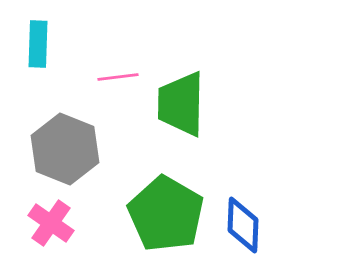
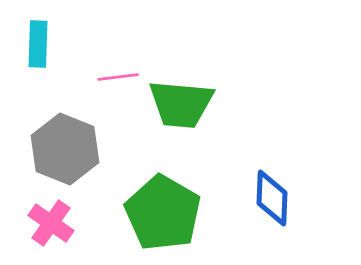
green trapezoid: rotated 86 degrees counterclockwise
green pentagon: moved 3 px left, 1 px up
blue diamond: moved 29 px right, 27 px up
